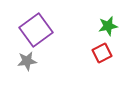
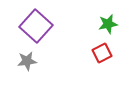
green star: moved 2 px up
purple square: moved 4 px up; rotated 12 degrees counterclockwise
